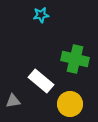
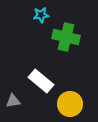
green cross: moved 9 px left, 22 px up
